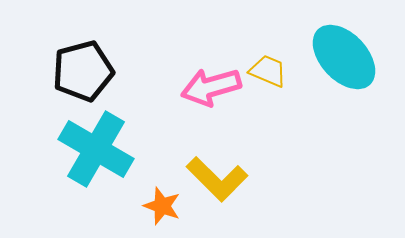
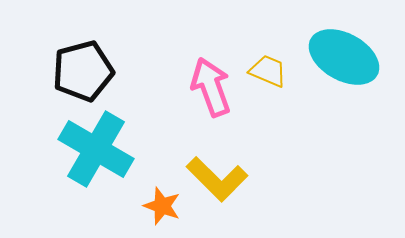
cyan ellipse: rotated 18 degrees counterclockwise
pink arrow: rotated 86 degrees clockwise
